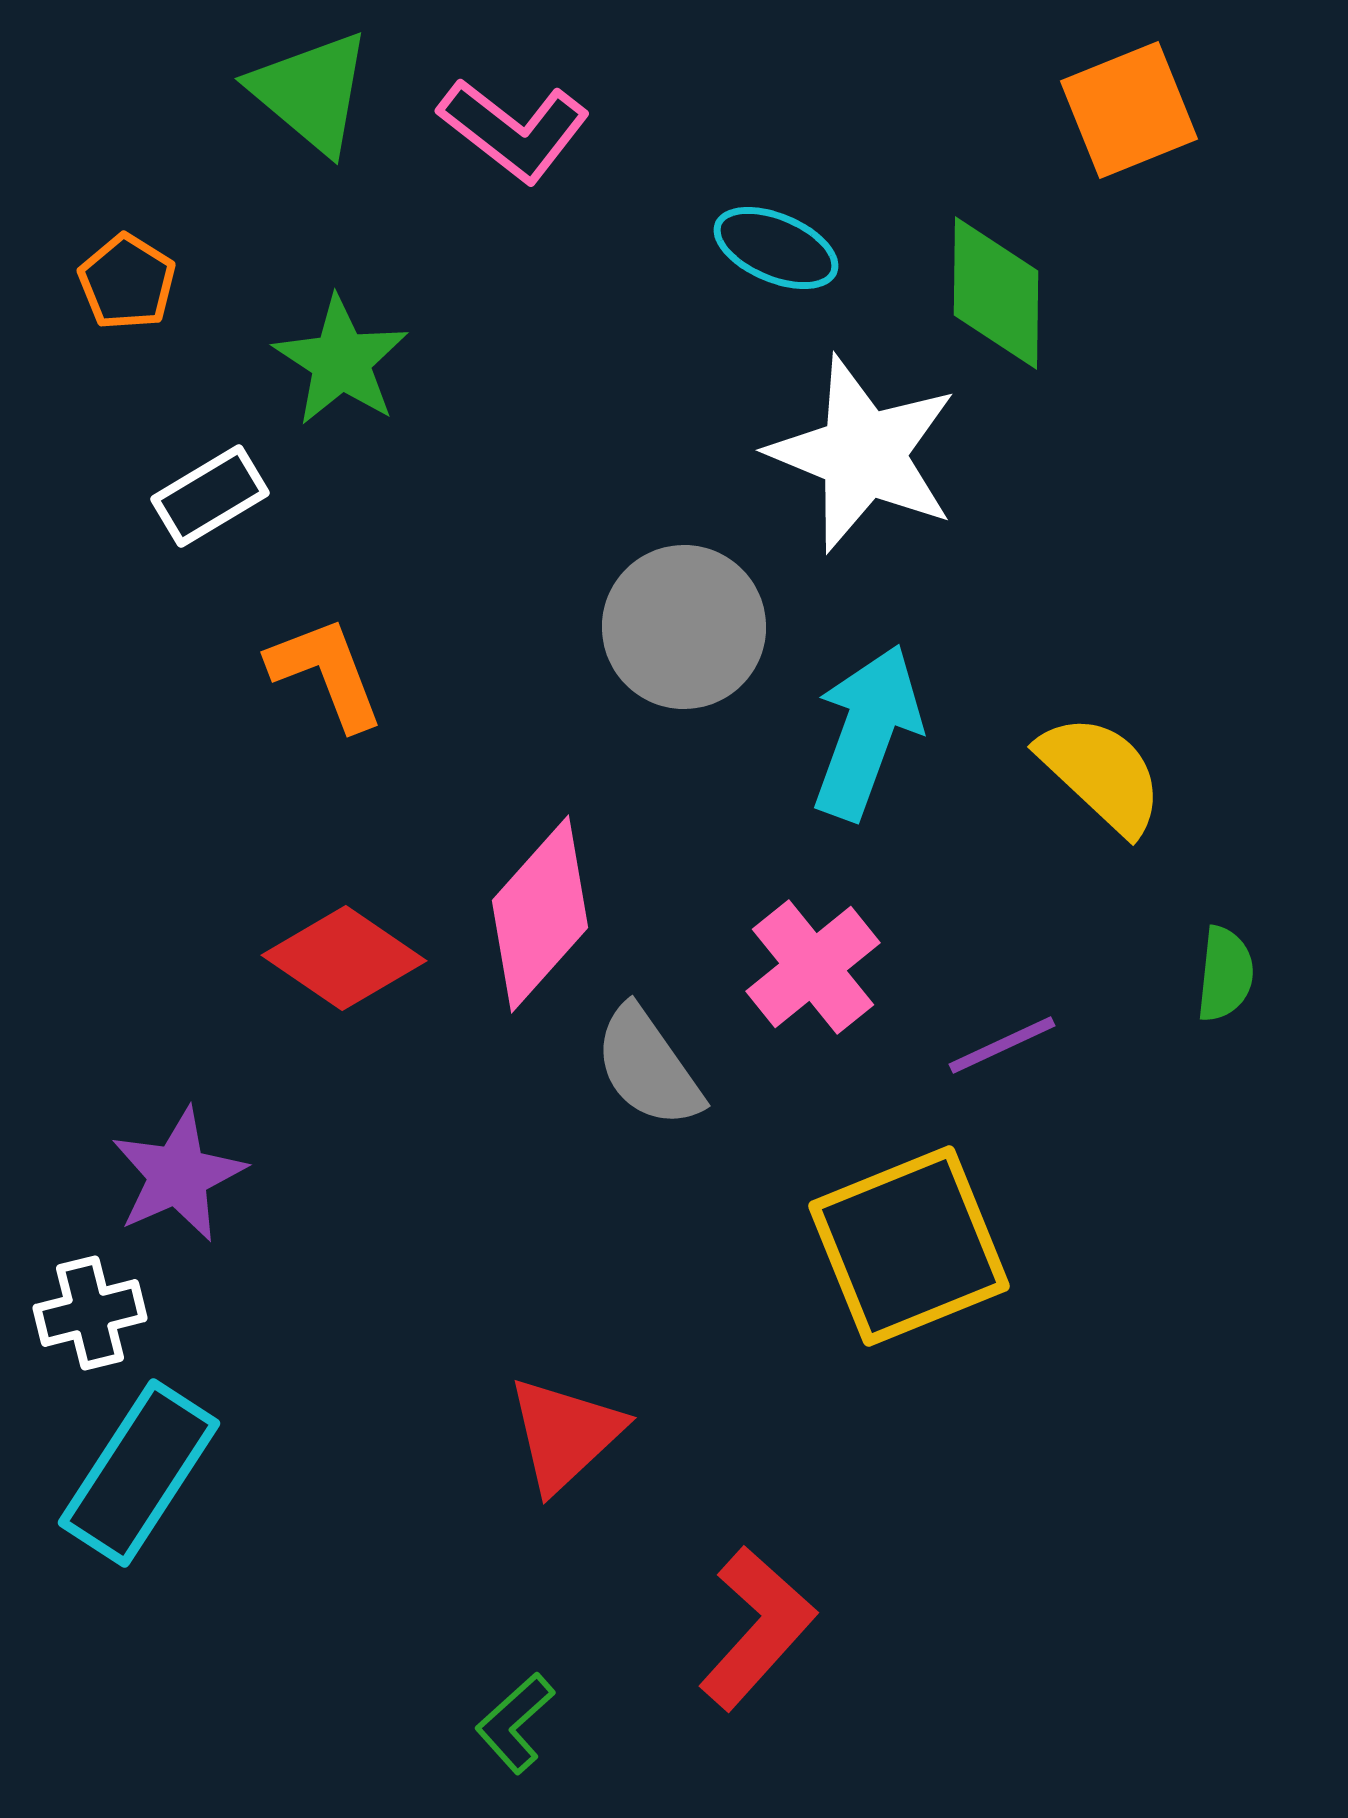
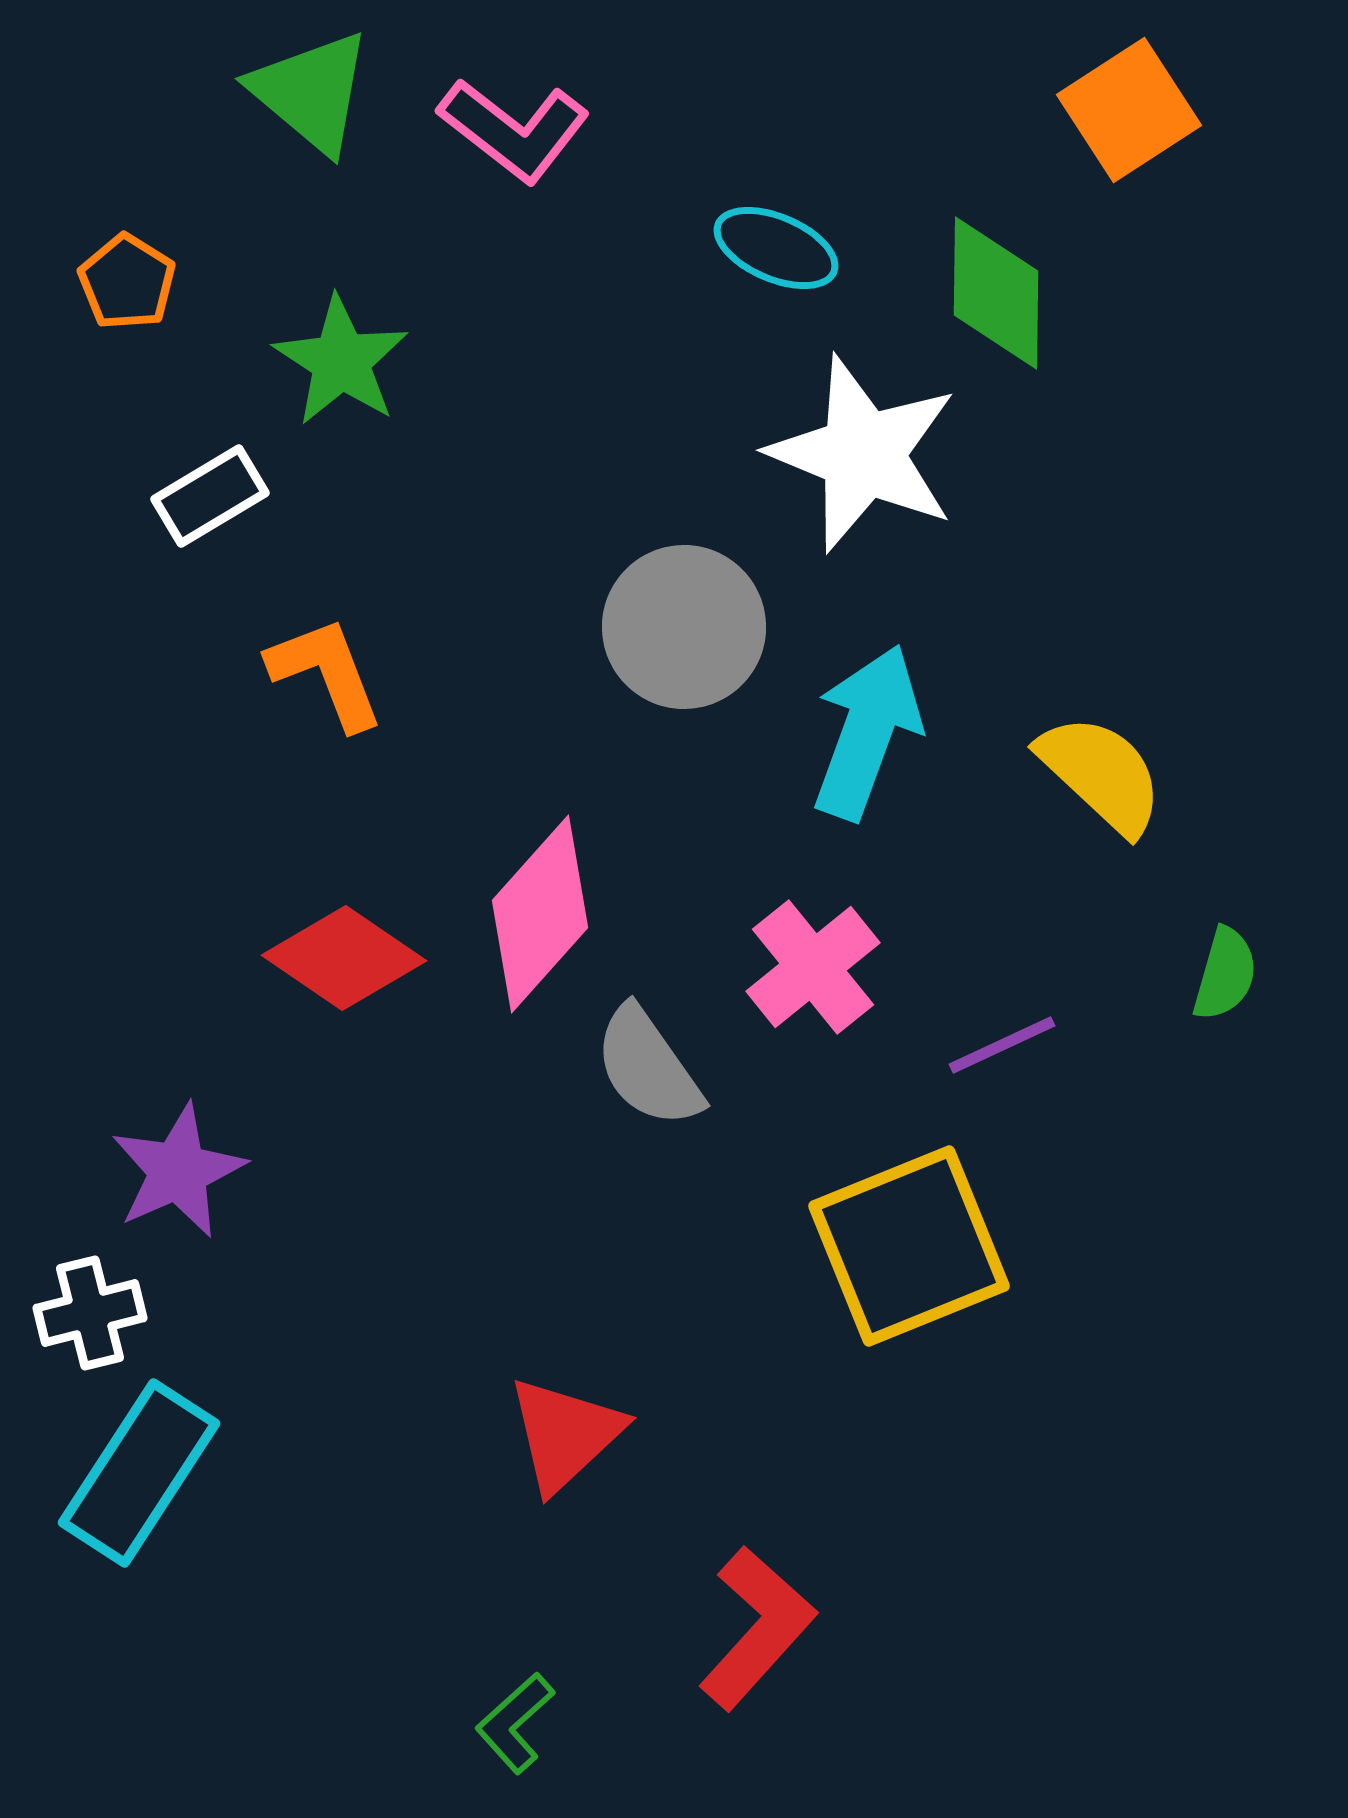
orange square: rotated 11 degrees counterclockwise
green semicircle: rotated 10 degrees clockwise
purple star: moved 4 px up
